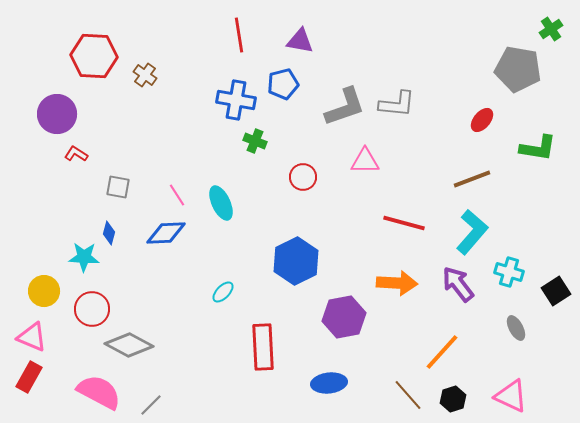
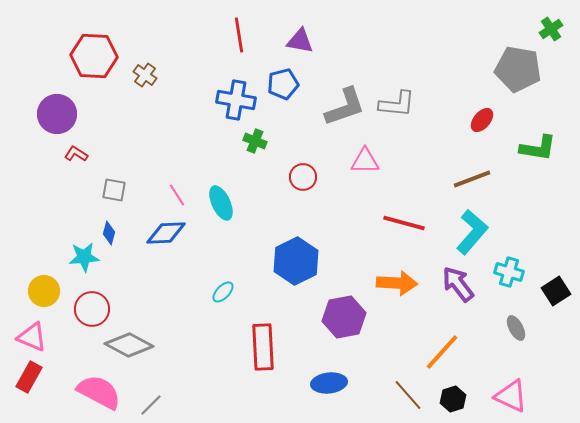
gray square at (118, 187): moved 4 px left, 3 px down
cyan star at (84, 257): rotated 8 degrees counterclockwise
